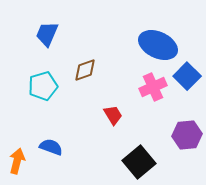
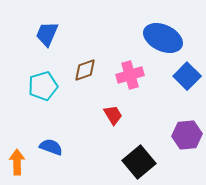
blue ellipse: moved 5 px right, 7 px up
pink cross: moved 23 px left, 12 px up; rotated 8 degrees clockwise
orange arrow: moved 1 px down; rotated 15 degrees counterclockwise
